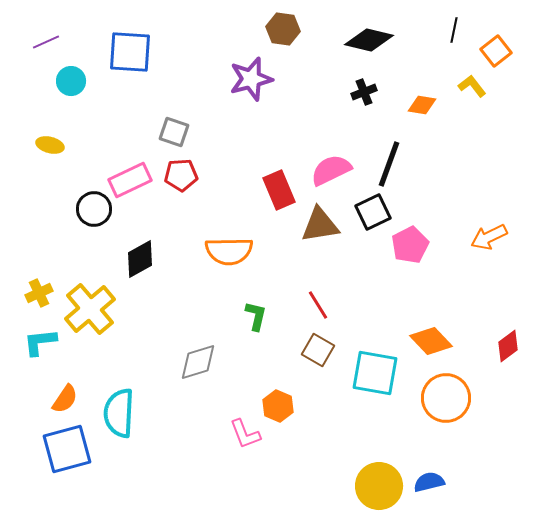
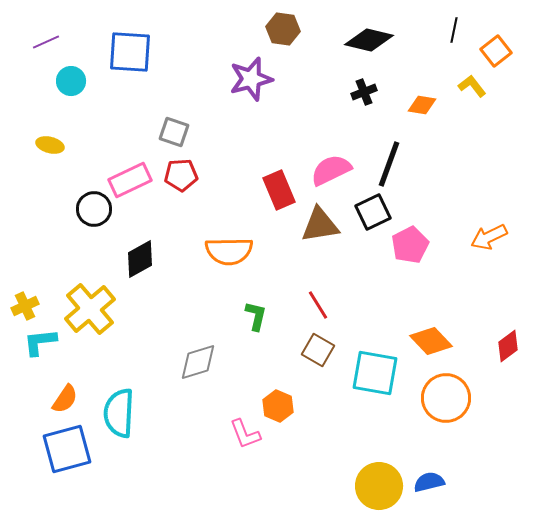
yellow cross at (39, 293): moved 14 px left, 13 px down
